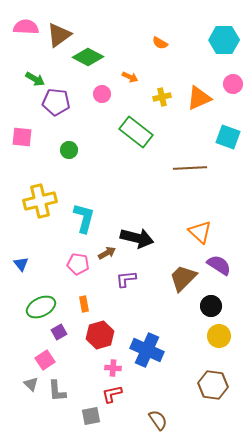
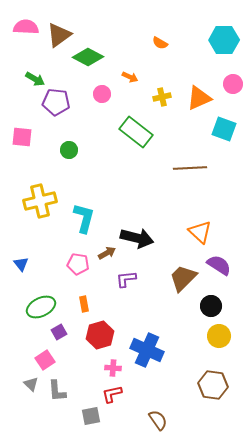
cyan square at (228, 137): moved 4 px left, 8 px up
